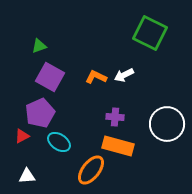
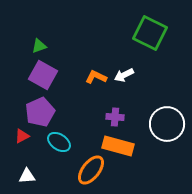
purple square: moved 7 px left, 2 px up
purple pentagon: moved 1 px up
